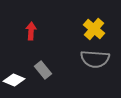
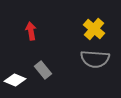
red arrow: rotated 12 degrees counterclockwise
white diamond: moved 1 px right
